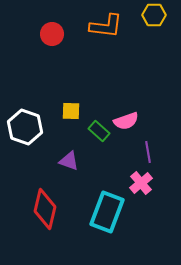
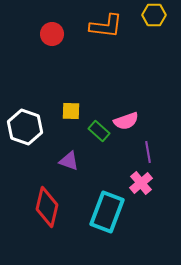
red diamond: moved 2 px right, 2 px up
